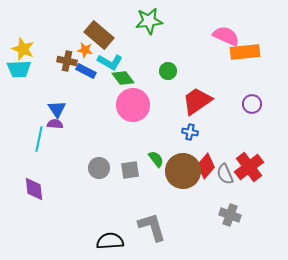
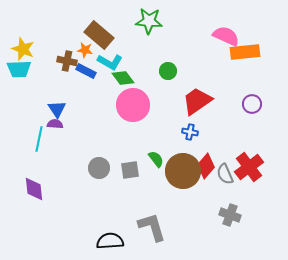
green star: rotated 12 degrees clockwise
